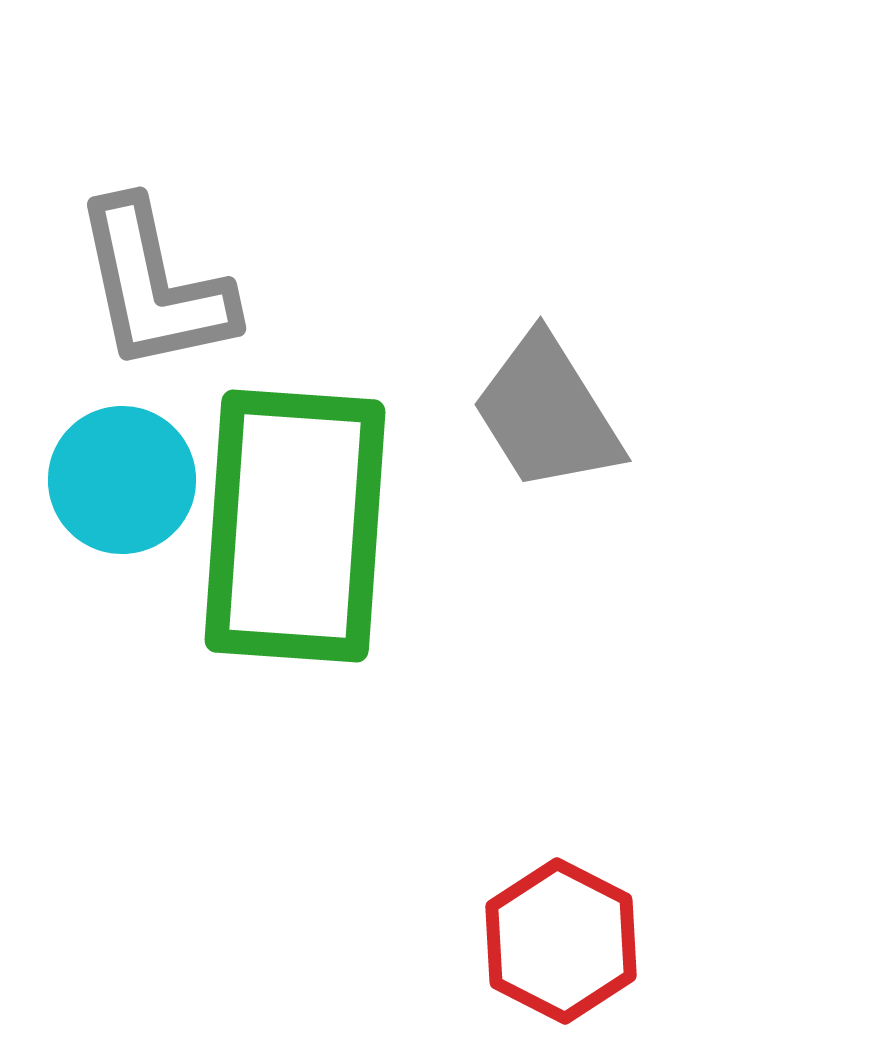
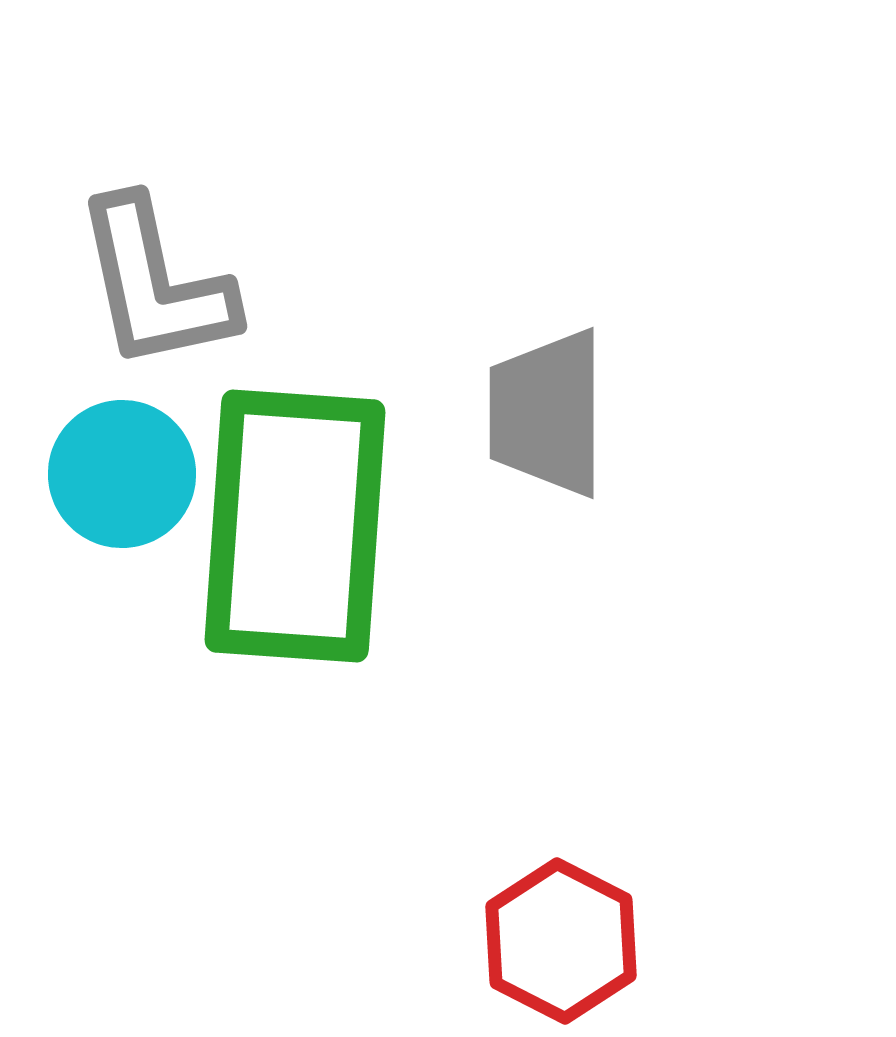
gray L-shape: moved 1 px right, 2 px up
gray trapezoid: rotated 32 degrees clockwise
cyan circle: moved 6 px up
